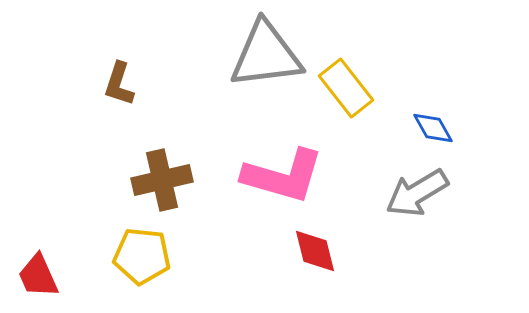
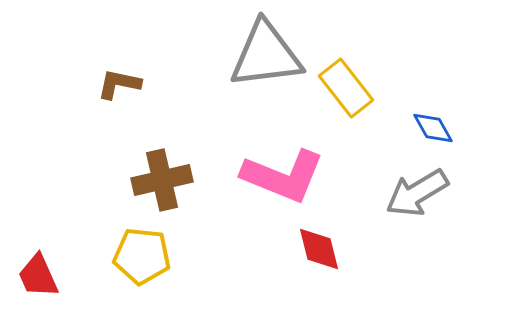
brown L-shape: rotated 84 degrees clockwise
pink L-shape: rotated 6 degrees clockwise
red diamond: moved 4 px right, 2 px up
